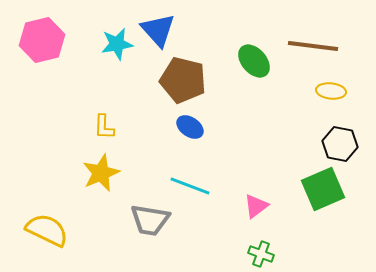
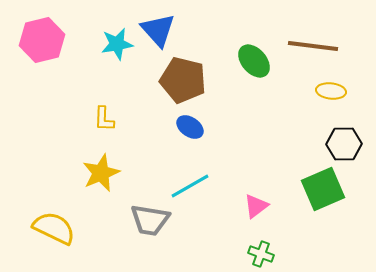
yellow L-shape: moved 8 px up
black hexagon: moved 4 px right; rotated 12 degrees counterclockwise
cyan line: rotated 51 degrees counterclockwise
yellow semicircle: moved 7 px right, 2 px up
